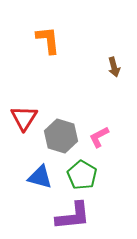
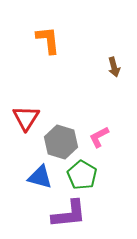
red triangle: moved 2 px right
gray hexagon: moved 6 px down
purple L-shape: moved 4 px left, 2 px up
